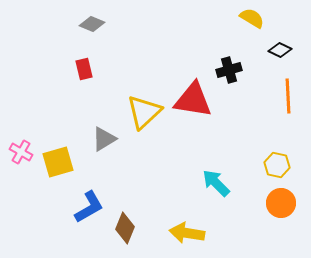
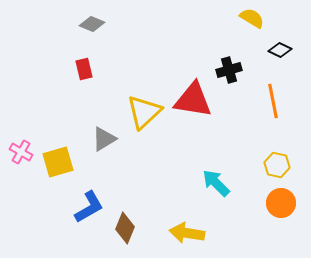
orange line: moved 15 px left, 5 px down; rotated 8 degrees counterclockwise
